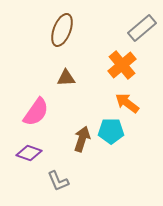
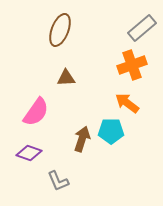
brown ellipse: moved 2 px left
orange cross: moved 10 px right; rotated 20 degrees clockwise
